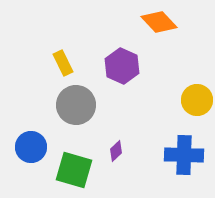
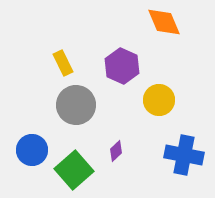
orange diamond: moved 5 px right; rotated 21 degrees clockwise
yellow circle: moved 38 px left
blue circle: moved 1 px right, 3 px down
blue cross: rotated 9 degrees clockwise
green square: rotated 33 degrees clockwise
